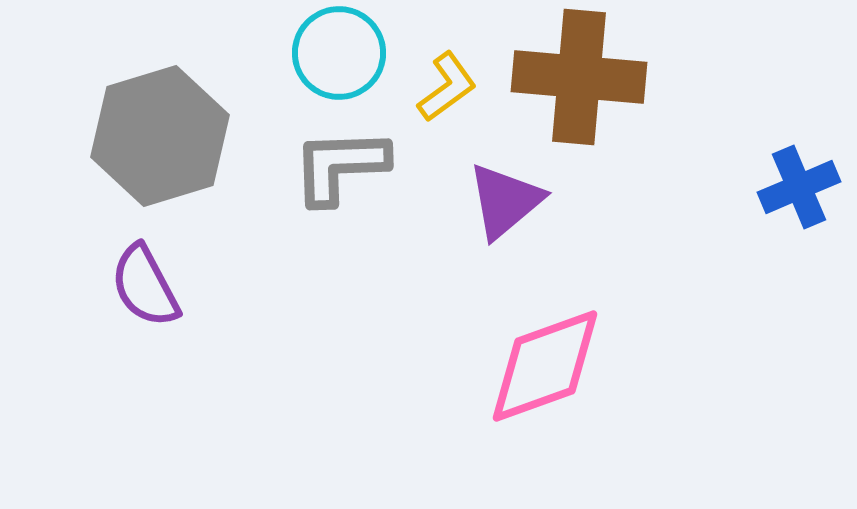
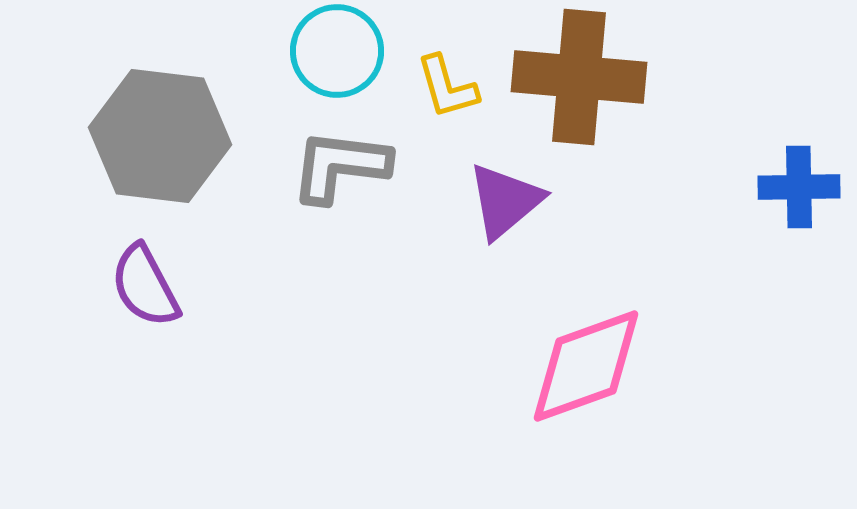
cyan circle: moved 2 px left, 2 px up
yellow L-shape: rotated 110 degrees clockwise
gray hexagon: rotated 24 degrees clockwise
gray L-shape: rotated 9 degrees clockwise
blue cross: rotated 22 degrees clockwise
pink diamond: moved 41 px right
